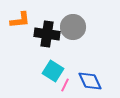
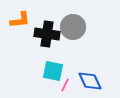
cyan square: rotated 20 degrees counterclockwise
